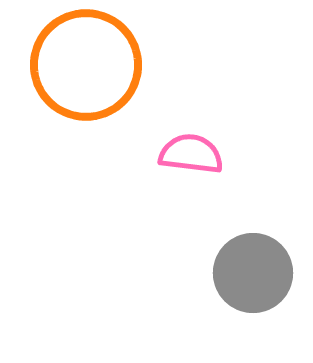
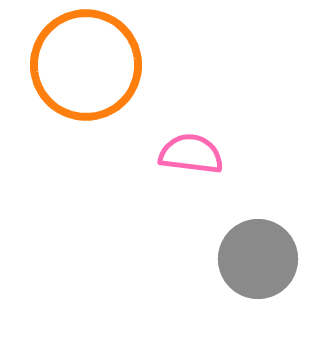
gray circle: moved 5 px right, 14 px up
